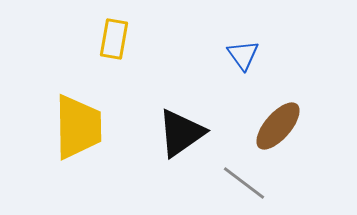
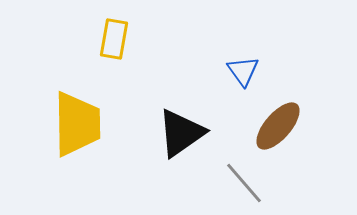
blue triangle: moved 16 px down
yellow trapezoid: moved 1 px left, 3 px up
gray line: rotated 12 degrees clockwise
